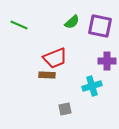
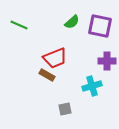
brown rectangle: rotated 28 degrees clockwise
